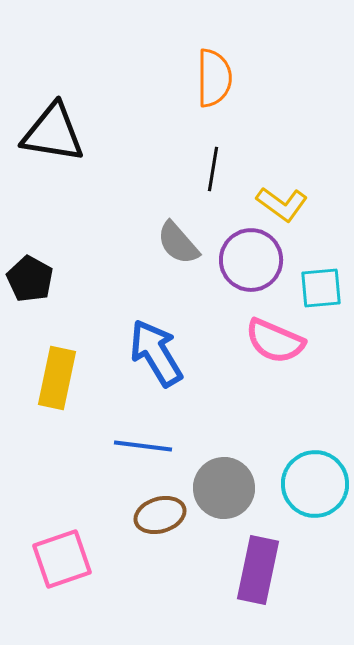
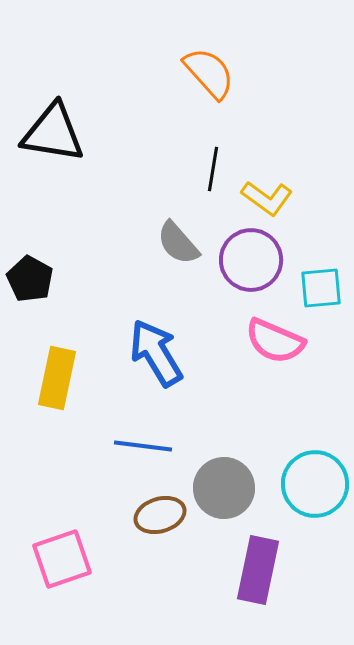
orange semicircle: moved 5 px left, 5 px up; rotated 42 degrees counterclockwise
yellow L-shape: moved 15 px left, 6 px up
